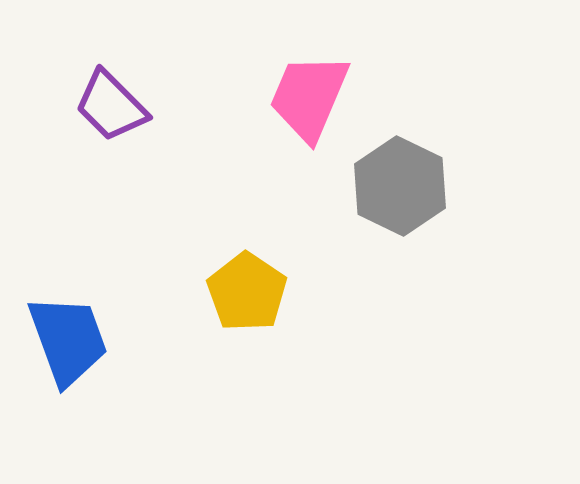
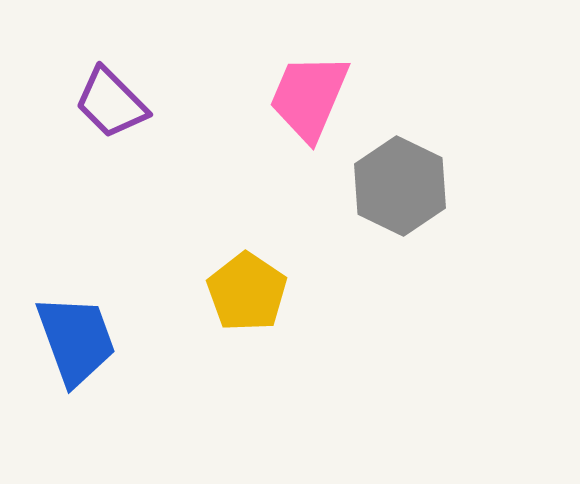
purple trapezoid: moved 3 px up
blue trapezoid: moved 8 px right
